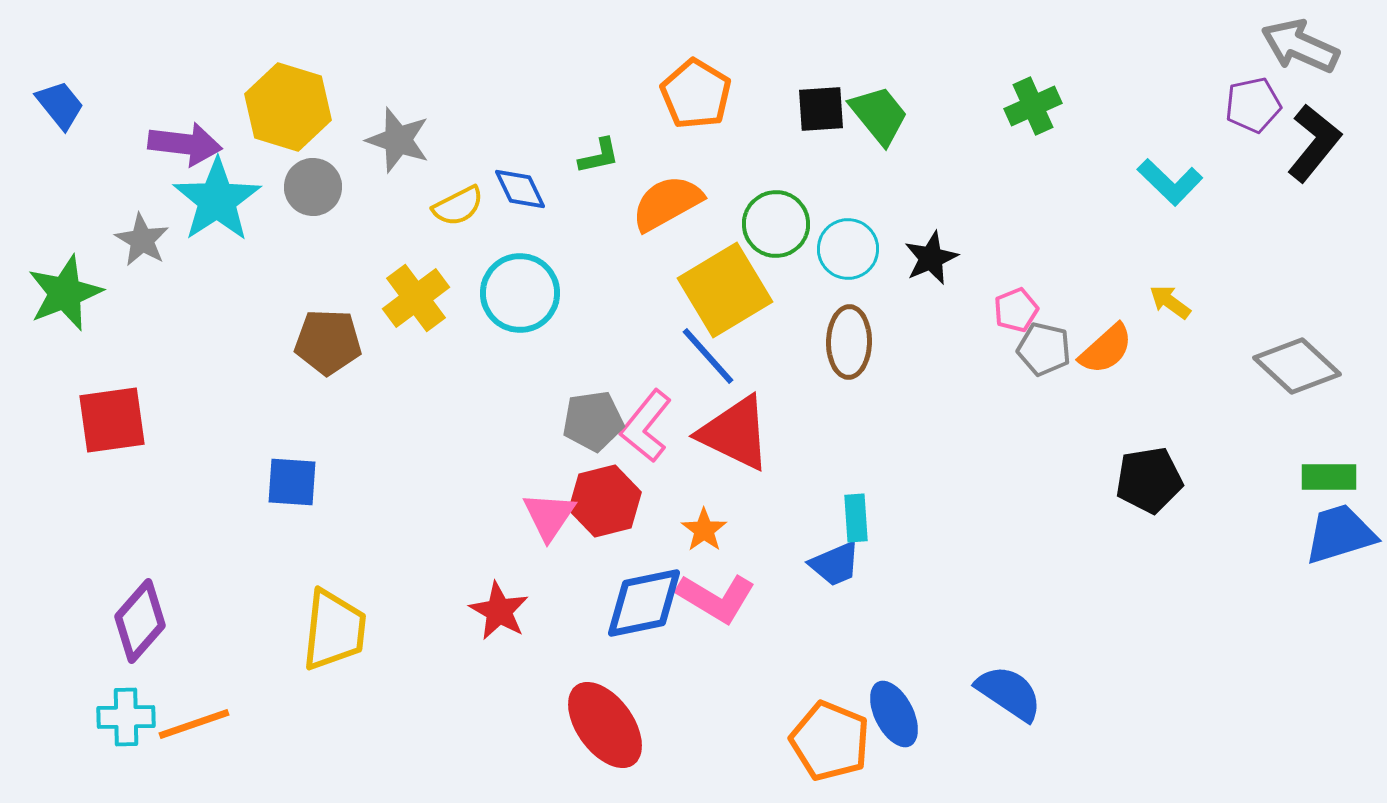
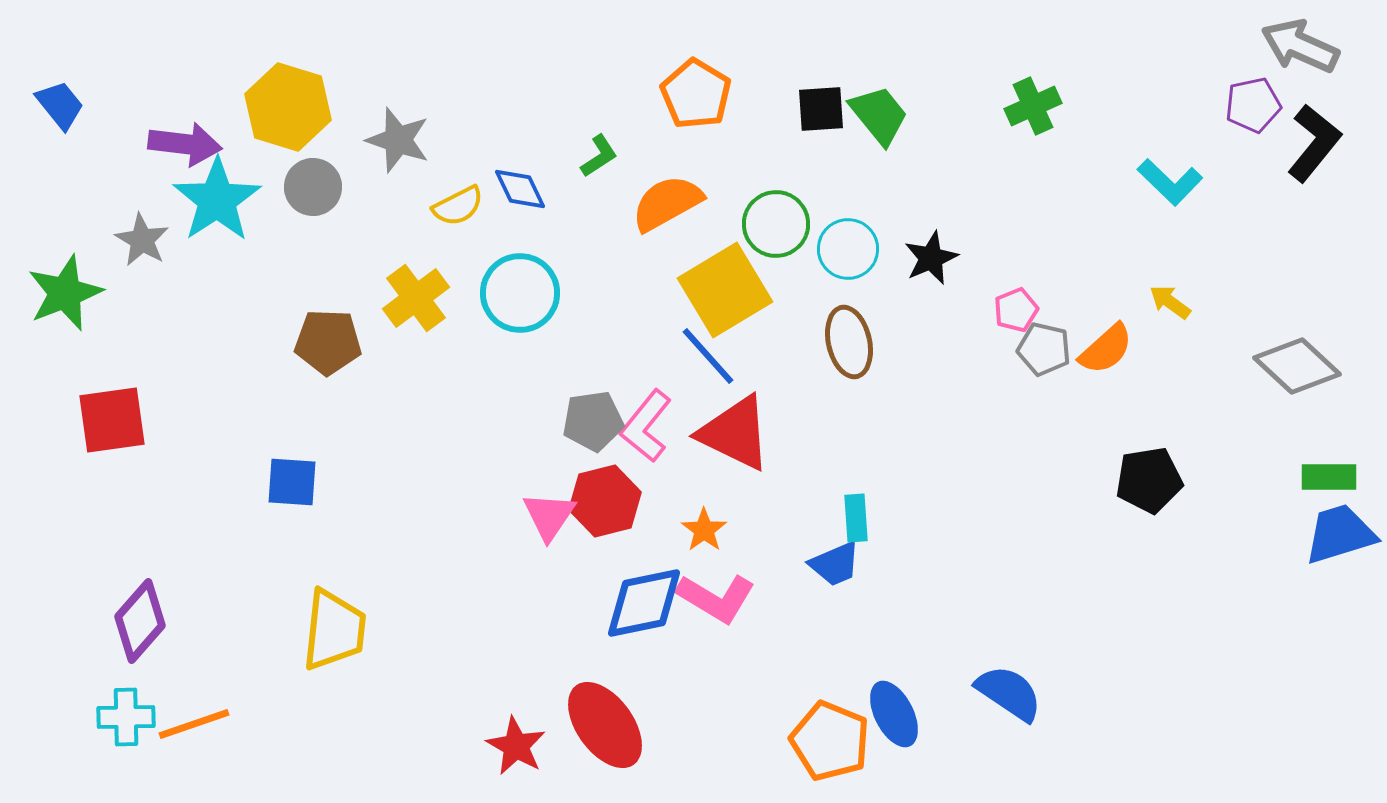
green L-shape at (599, 156): rotated 21 degrees counterclockwise
brown ellipse at (849, 342): rotated 14 degrees counterclockwise
red star at (499, 611): moved 17 px right, 135 px down
